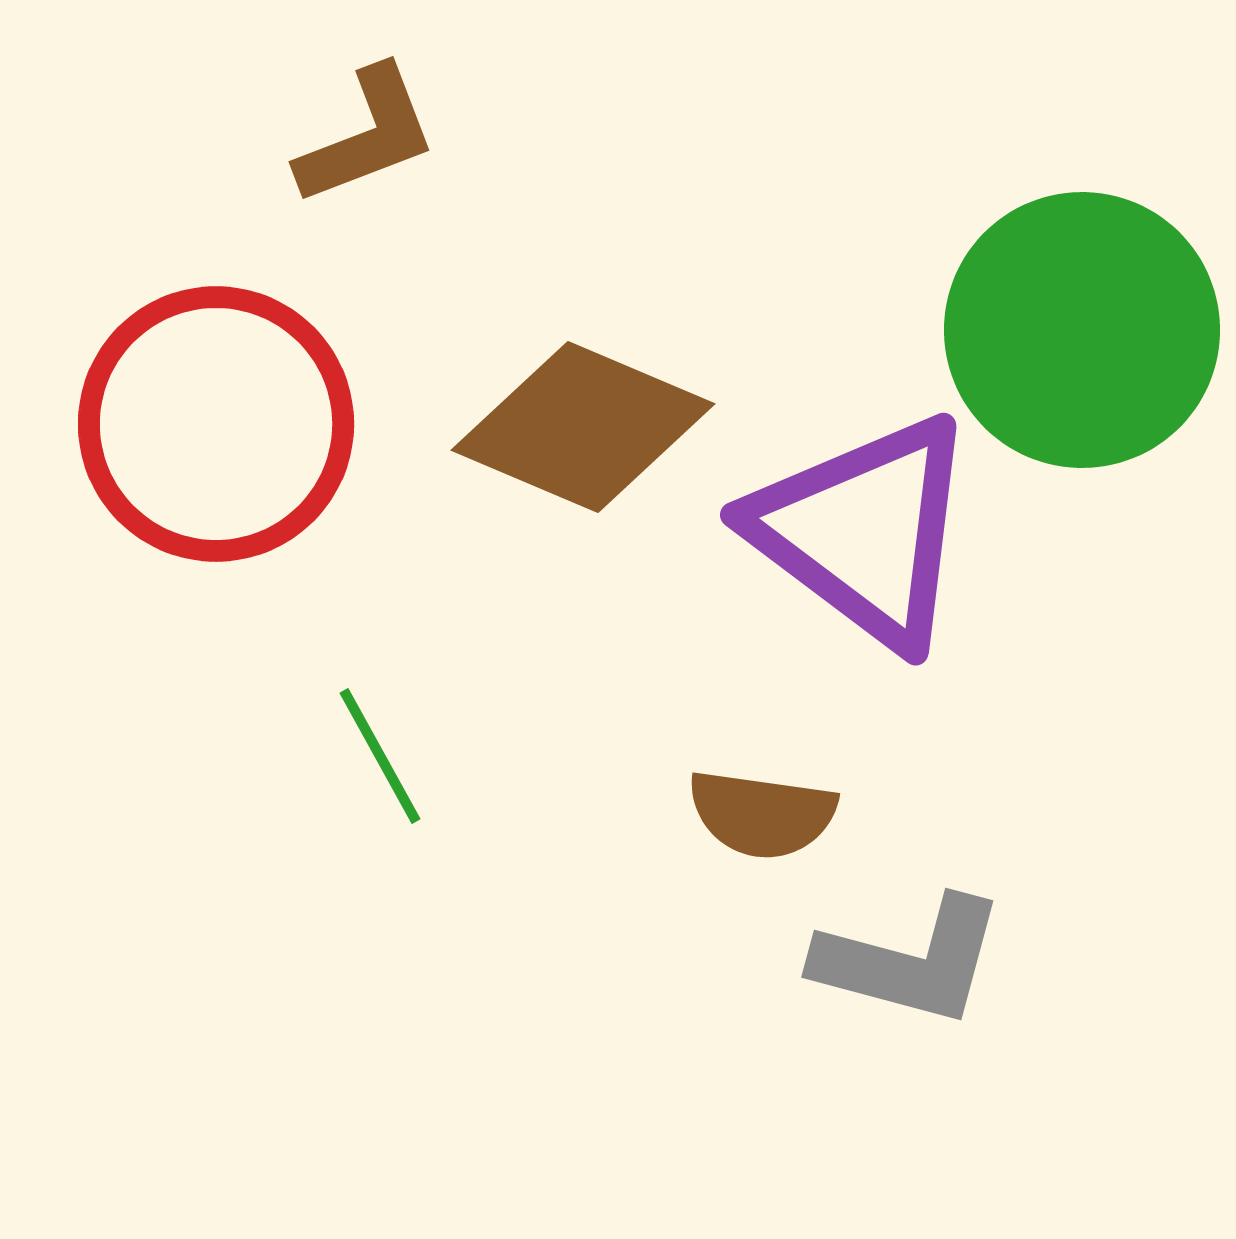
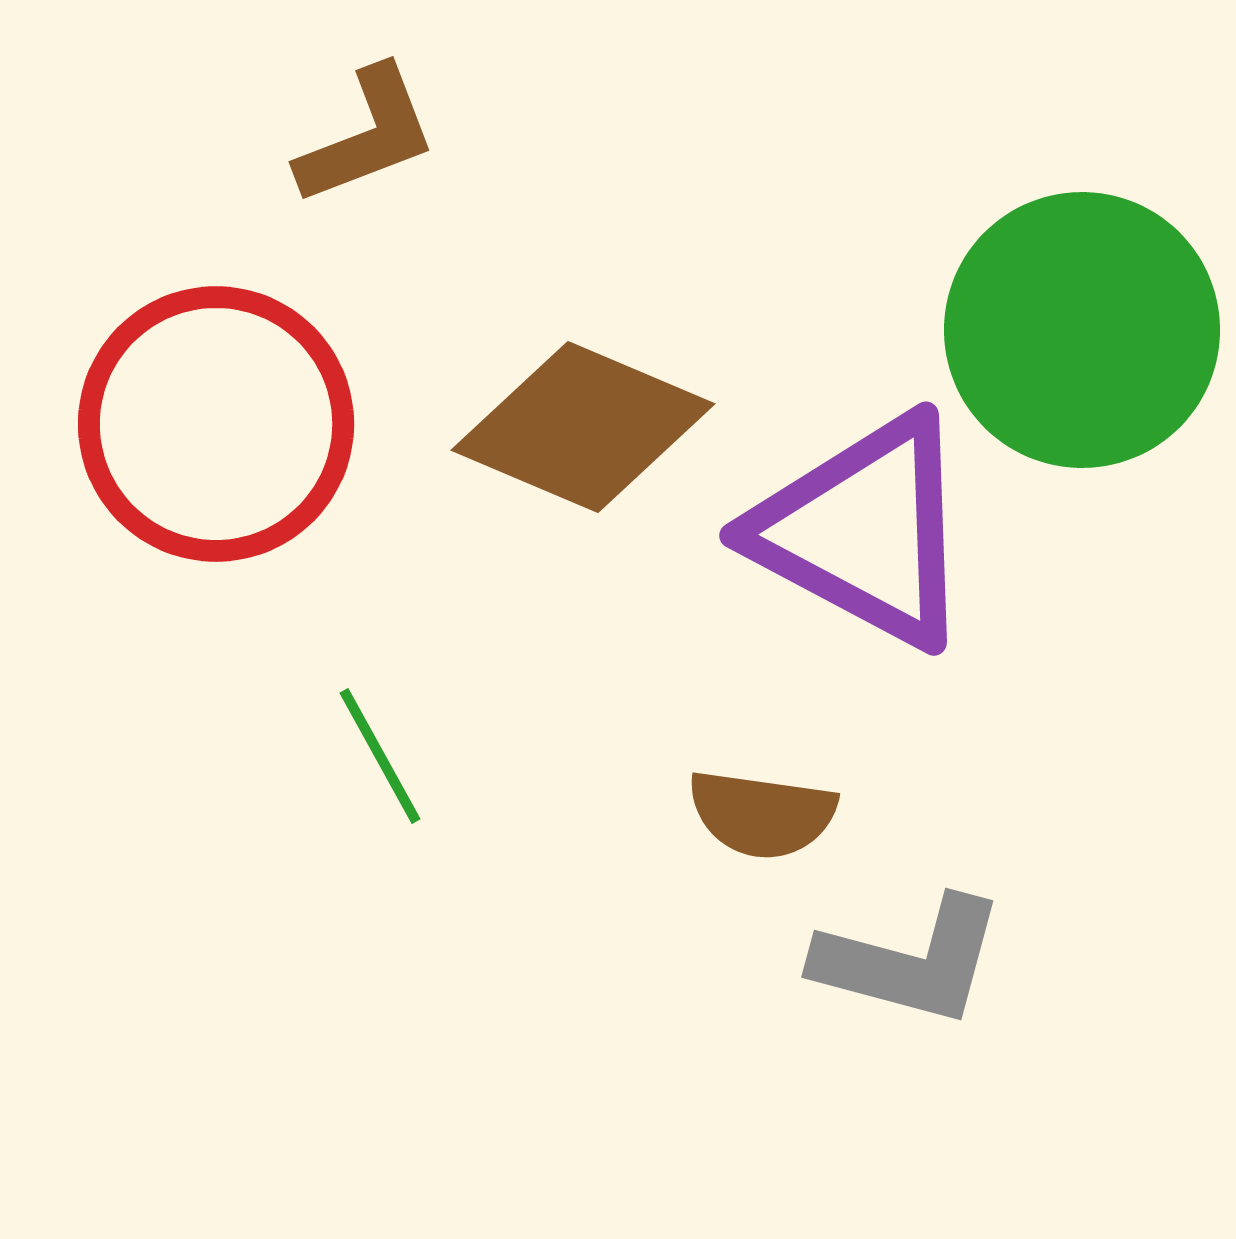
purple triangle: rotated 9 degrees counterclockwise
